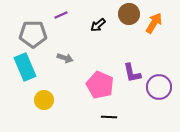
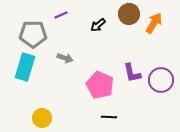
cyan rectangle: rotated 40 degrees clockwise
purple circle: moved 2 px right, 7 px up
yellow circle: moved 2 px left, 18 px down
